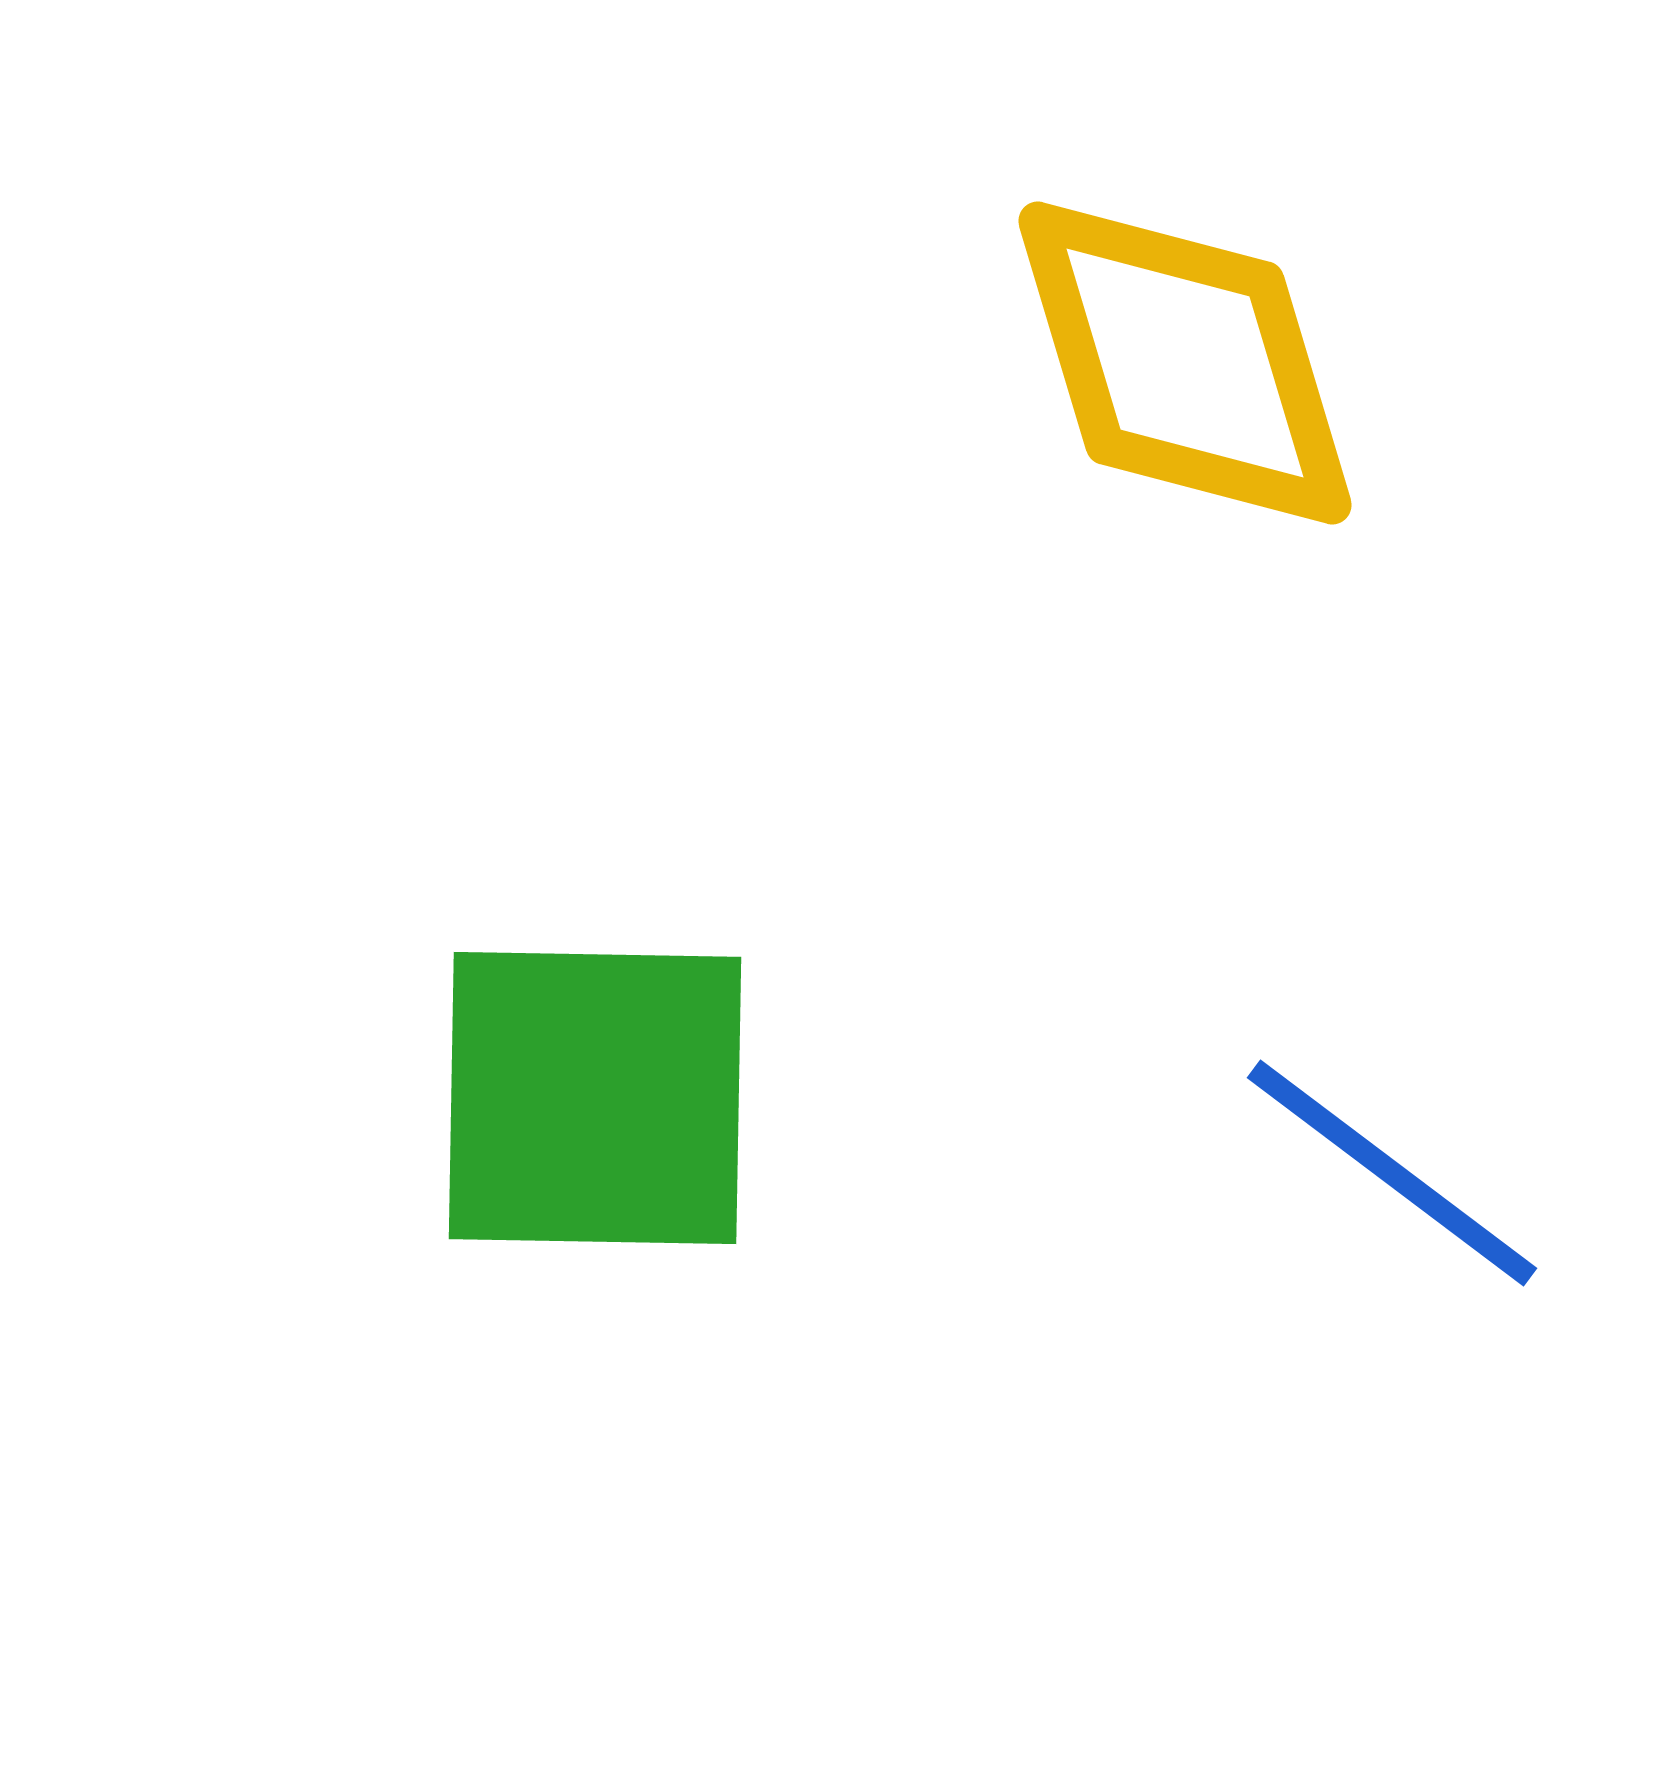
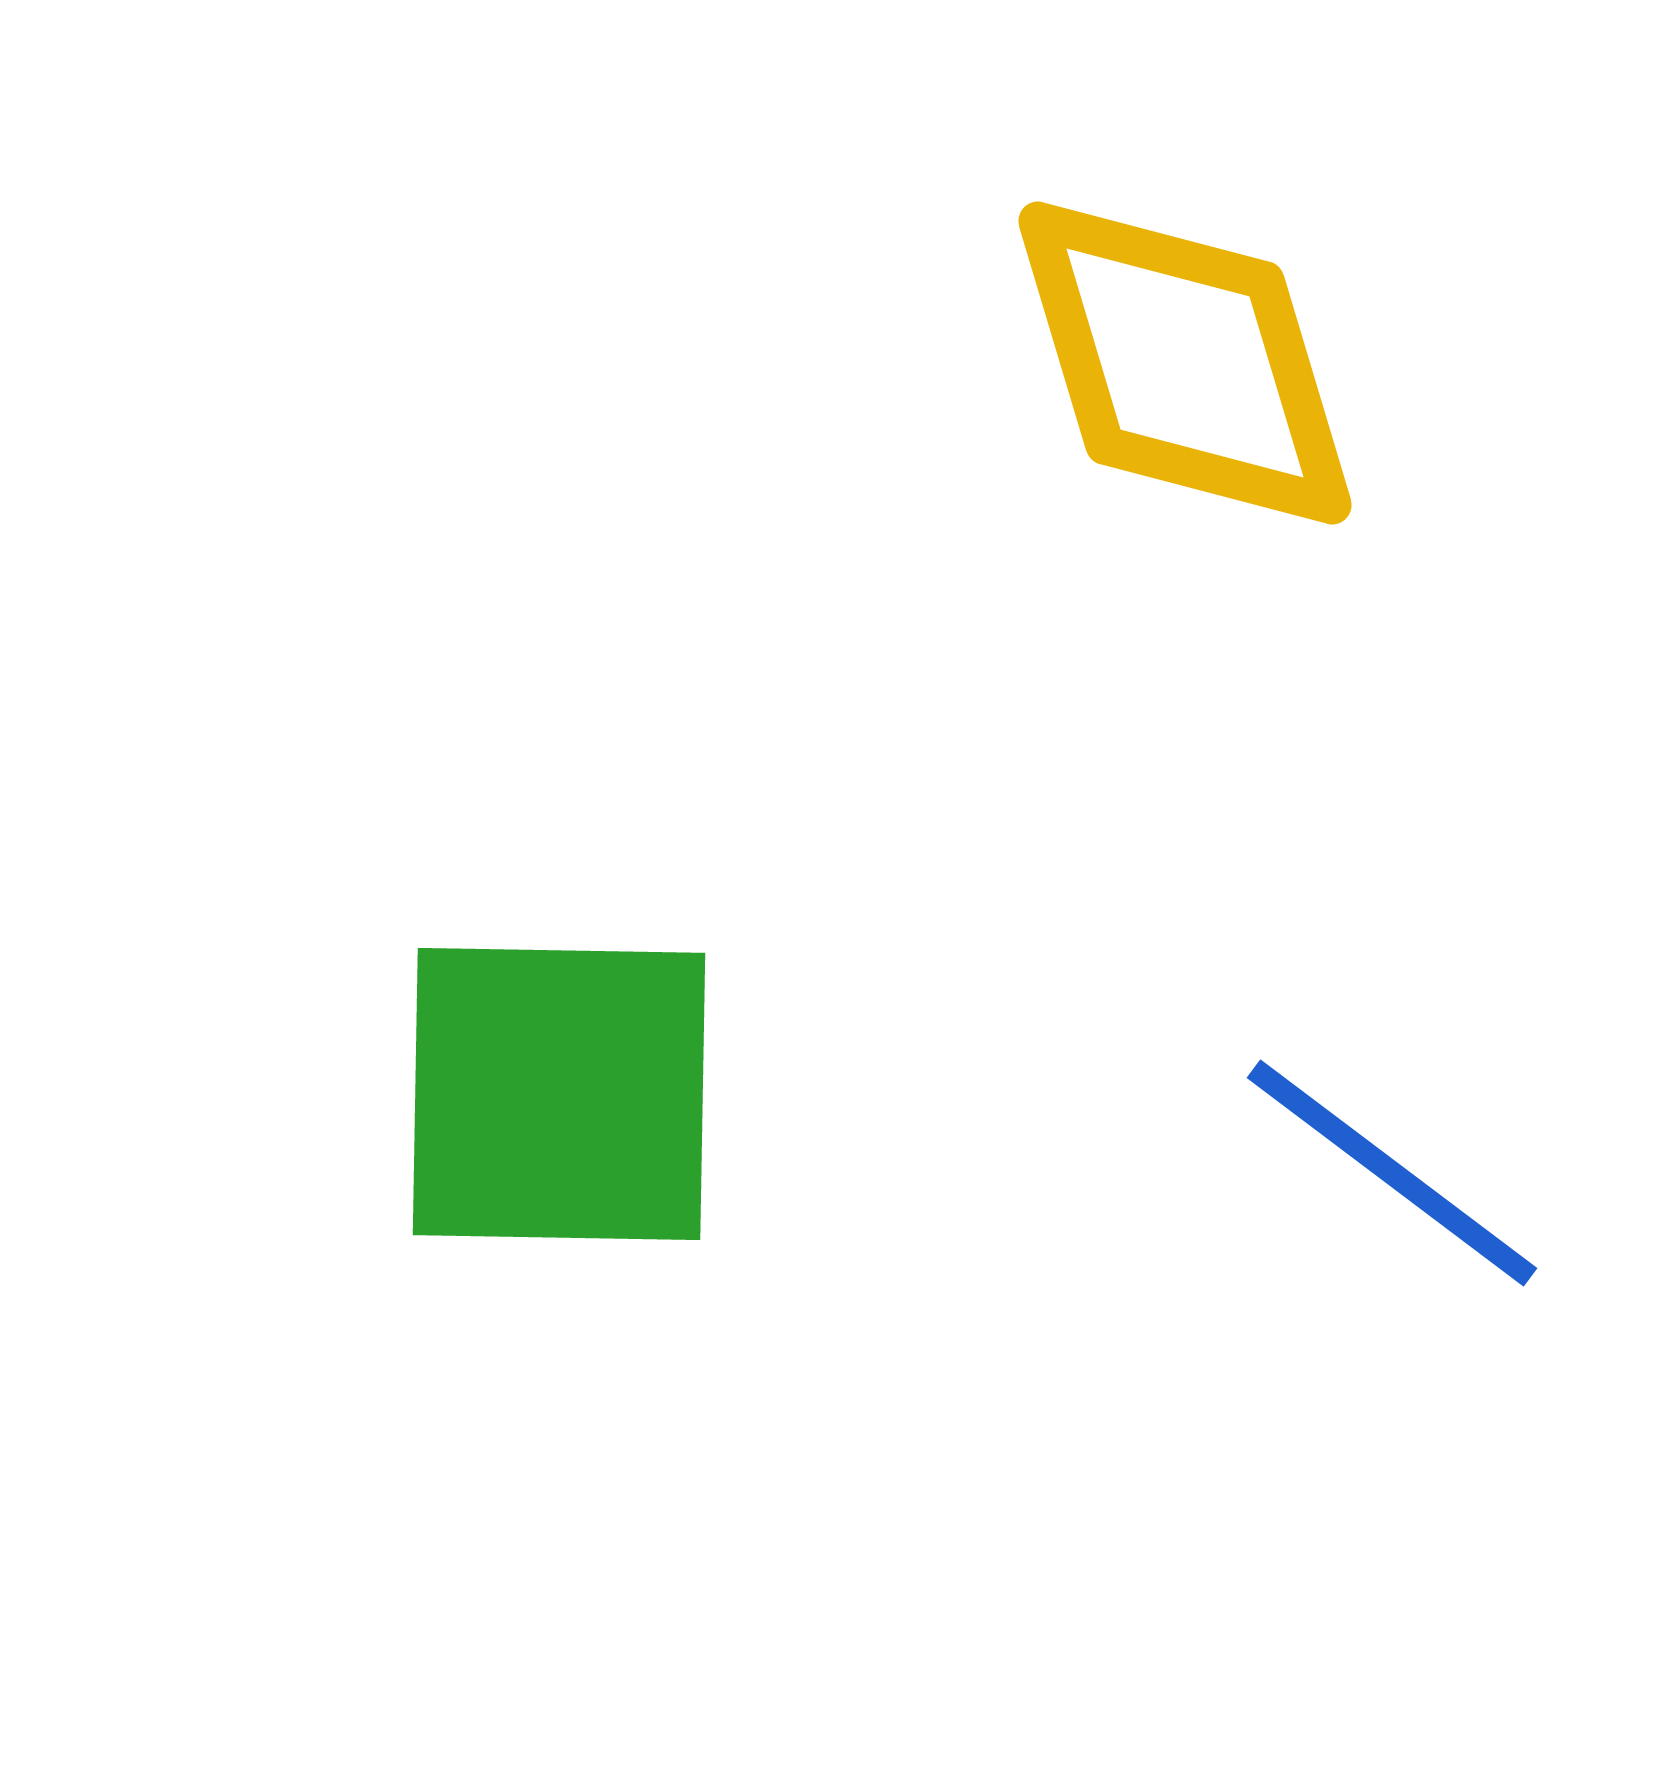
green square: moved 36 px left, 4 px up
